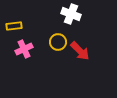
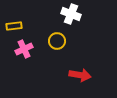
yellow circle: moved 1 px left, 1 px up
red arrow: moved 24 px down; rotated 35 degrees counterclockwise
